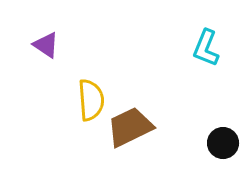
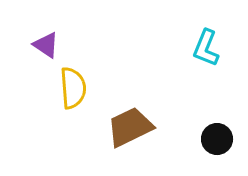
yellow semicircle: moved 18 px left, 12 px up
black circle: moved 6 px left, 4 px up
